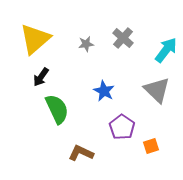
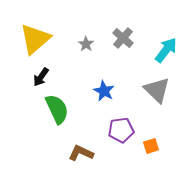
gray star: rotated 28 degrees counterclockwise
purple pentagon: moved 1 px left, 3 px down; rotated 30 degrees clockwise
